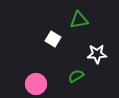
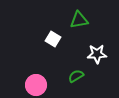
pink circle: moved 1 px down
